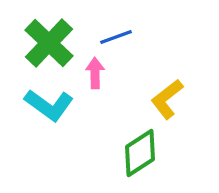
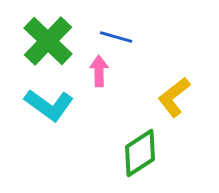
blue line: rotated 36 degrees clockwise
green cross: moved 1 px left, 2 px up
pink arrow: moved 4 px right, 2 px up
yellow L-shape: moved 7 px right, 2 px up
